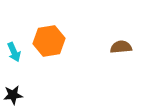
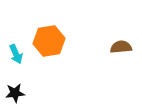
cyan arrow: moved 2 px right, 2 px down
black star: moved 2 px right, 2 px up
